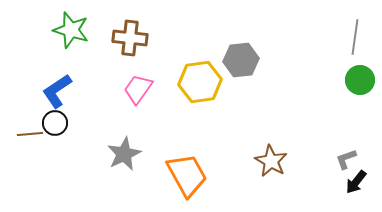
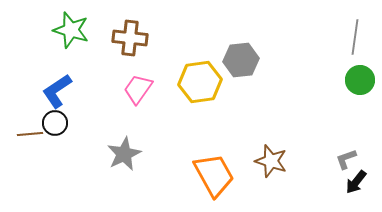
brown star: rotated 12 degrees counterclockwise
orange trapezoid: moved 27 px right
